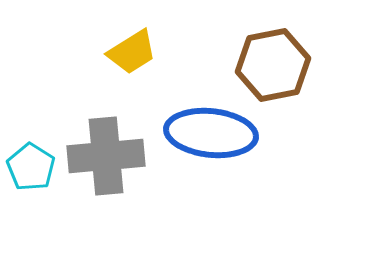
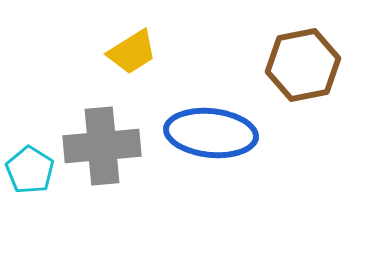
brown hexagon: moved 30 px right
gray cross: moved 4 px left, 10 px up
cyan pentagon: moved 1 px left, 3 px down
